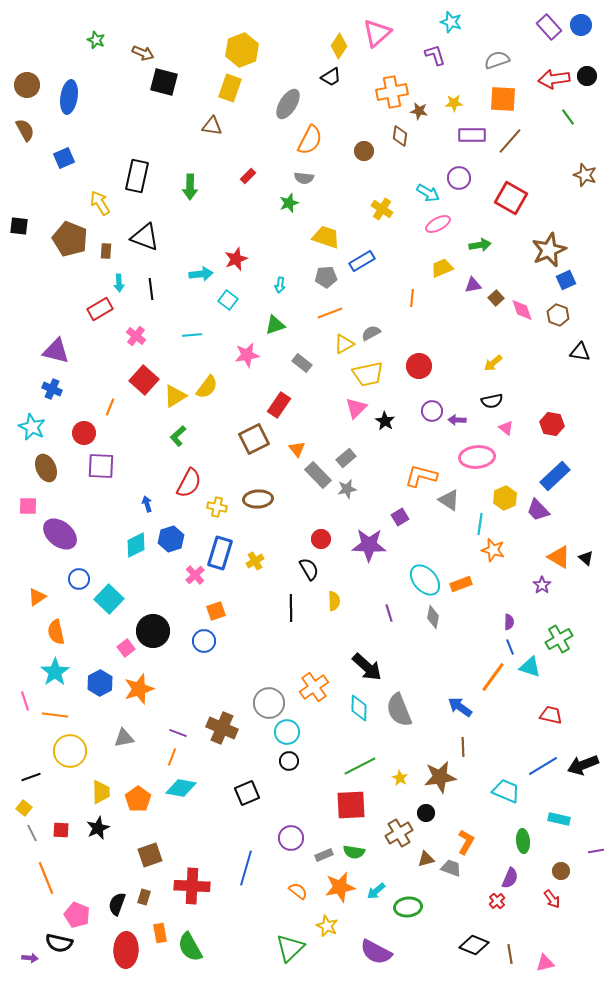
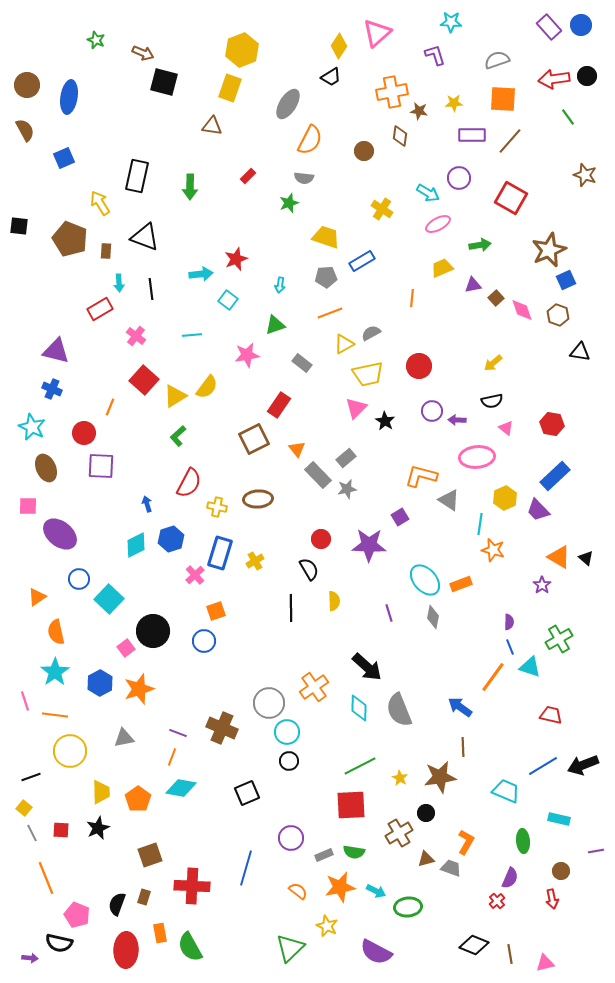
cyan star at (451, 22): rotated 15 degrees counterclockwise
cyan arrow at (376, 891): rotated 114 degrees counterclockwise
red arrow at (552, 899): rotated 24 degrees clockwise
